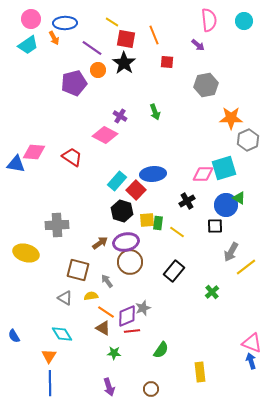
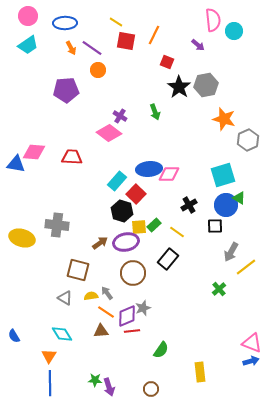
pink circle at (31, 19): moved 3 px left, 3 px up
pink semicircle at (209, 20): moved 4 px right
cyan circle at (244, 21): moved 10 px left, 10 px down
yellow line at (112, 22): moved 4 px right
orange line at (154, 35): rotated 48 degrees clockwise
orange arrow at (54, 38): moved 17 px right, 10 px down
red square at (126, 39): moved 2 px down
red square at (167, 62): rotated 16 degrees clockwise
black star at (124, 63): moved 55 px right, 24 px down
purple pentagon at (74, 83): moved 8 px left, 7 px down; rotated 10 degrees clockwise
orange star at (231, 118): moved 7 px left, 1 px down; rotated 15 degrees clockwise
pink diamond at (105, 135): moved 4 px right, 2 px up; rotated 10 degrees clockwise
red trapezoid at (72, 157): rotated 30 degrees counterclockwise
cyan square at (224, 168): moved 1 px left, 7 px down
blue ellipse at (153, 174): moved 4 px left, 5 px up
pink diamond at (203, 174): moved 34 px left
red square at (136, 190): moved 4 px down
black cross at (187, 201): moved 2 px right, 4 px down
yellow square at (147, 220): moved 8 px left, 7 px down
green rectangle at (158, 223): moved 4 px left, 2 px down; rotated 40 degrees clockwise
gray cross at (57, 225): rotated 10 degrees clockwise
yellow ellipse at (26, 253): moved 4 px left, 15 px up
brown circle at (130, 262): moved 3 px right, 11 px down
black rectangle at (174, 271): moved 6 px left, 12 px up
gray arrow at (107, 281): moved 12 px down
green cross at (212, 292): moved 7 px right, 3 px up
brown triangle at (103, 328): moved 2 px left, 3 px down; rotated 35 degrees counterclockwise
green star at (114, 353): moved 19 px left, 27 px down
blue arrow at (251, 361): rotated 91 degrees clockwise
